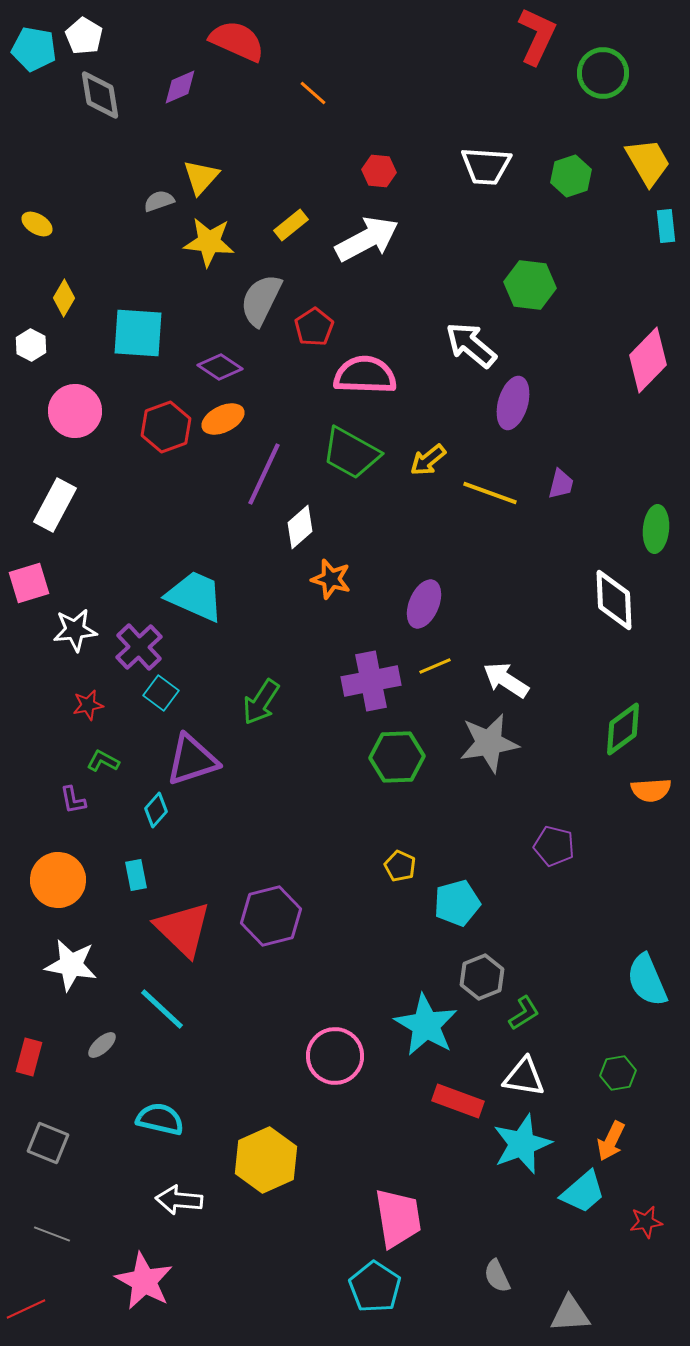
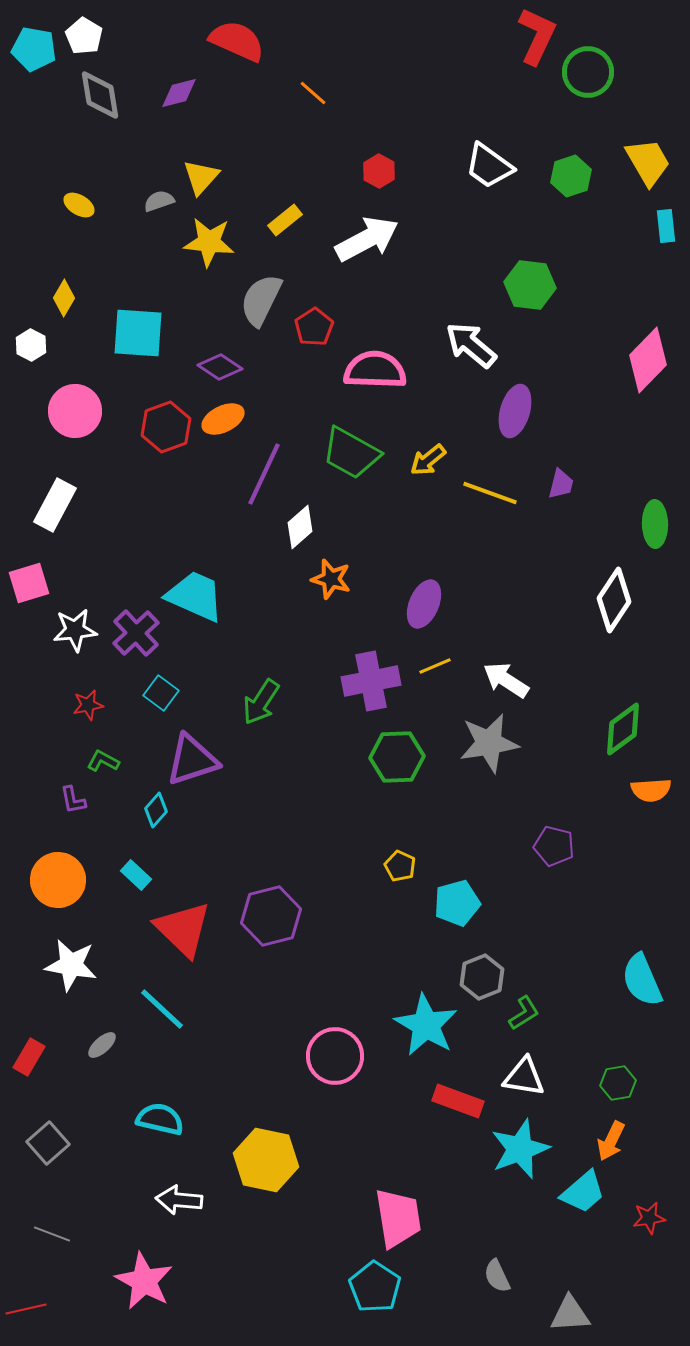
green circle at (603, 73): moved 15 px left, 1 px up
purple diamond at (180, 87): moved 1 px left, 6 px down; rotated 9 degrees clockwise
white trapezoid at (486, 166): moved 3 px right; rotated 32 degrees clockwise
red hexagon at (379, 171): rotated 24 degrees clockwise
yellow ellipse at (37, 224): moved 42 px right, 19 px up
yellow rectangle at (291, 225): moved 6 px left, 5 px up
pink semicircle at (365, 375): moved 10 px right, 5 px up
purple ellipse at (513, 403): moved 2 px right, 8 px down
green ellipse at (656, 529): moved 1 px left, 5 px up; rotated 6 degrees counterclockwise
white diamond at (614, 600): rotated 36 degrees clockwise
purple cross at (139, 647): moved 3 px left, 14 px up
cyan rectangle at (136, 875): rotated 36 degrees counterclockwise
cyan semicircle at (647, 980): moved 5 px left
red rectangle at (29, 1057): rotated 15 degrees clockwise
green hexagon at (618, 1073): moved 10 px down
gray square at (48, 1143): rotated 27 degrees clockwise
cyan star at (522, 1144): moved 2 px left, 5 px down
yellow hexagon at (266, 1160): rotated 24 degrees counterclockwise
red star at (646, 1222): moved 3 px right, 4 px up
red line at (26, 1309): rotated 12 degrees clockwise
